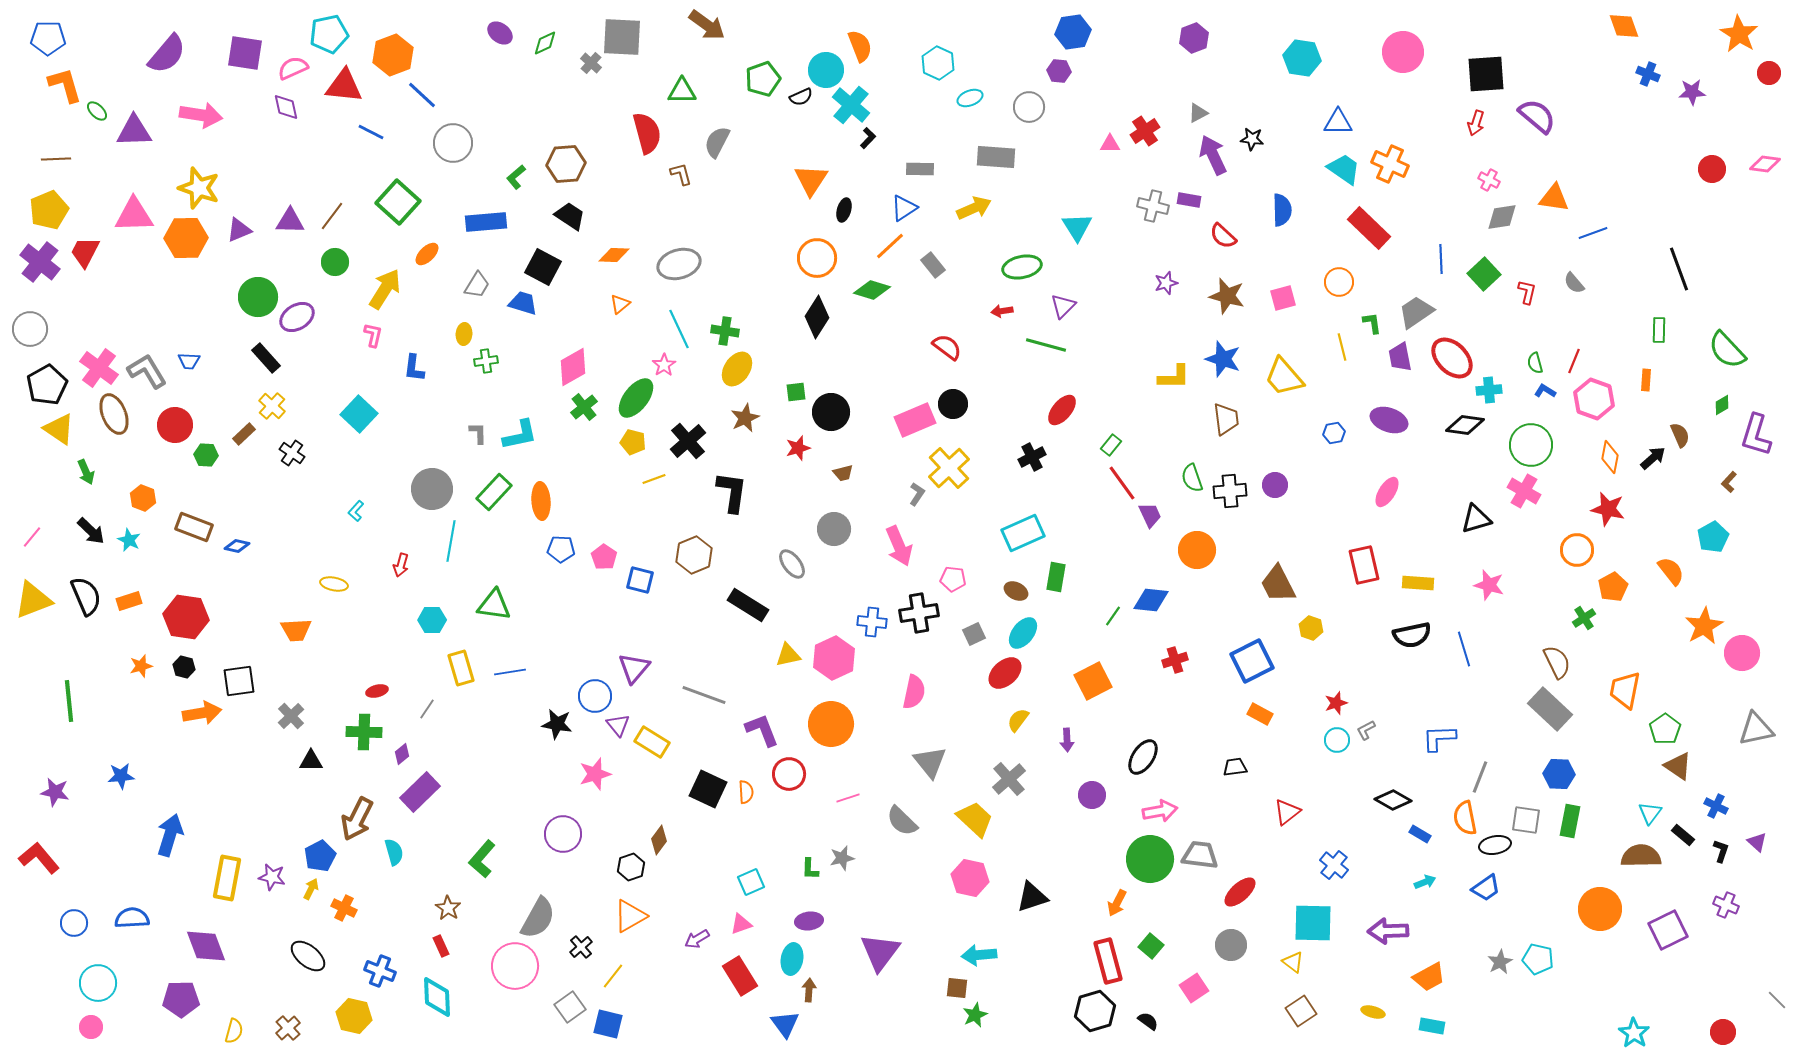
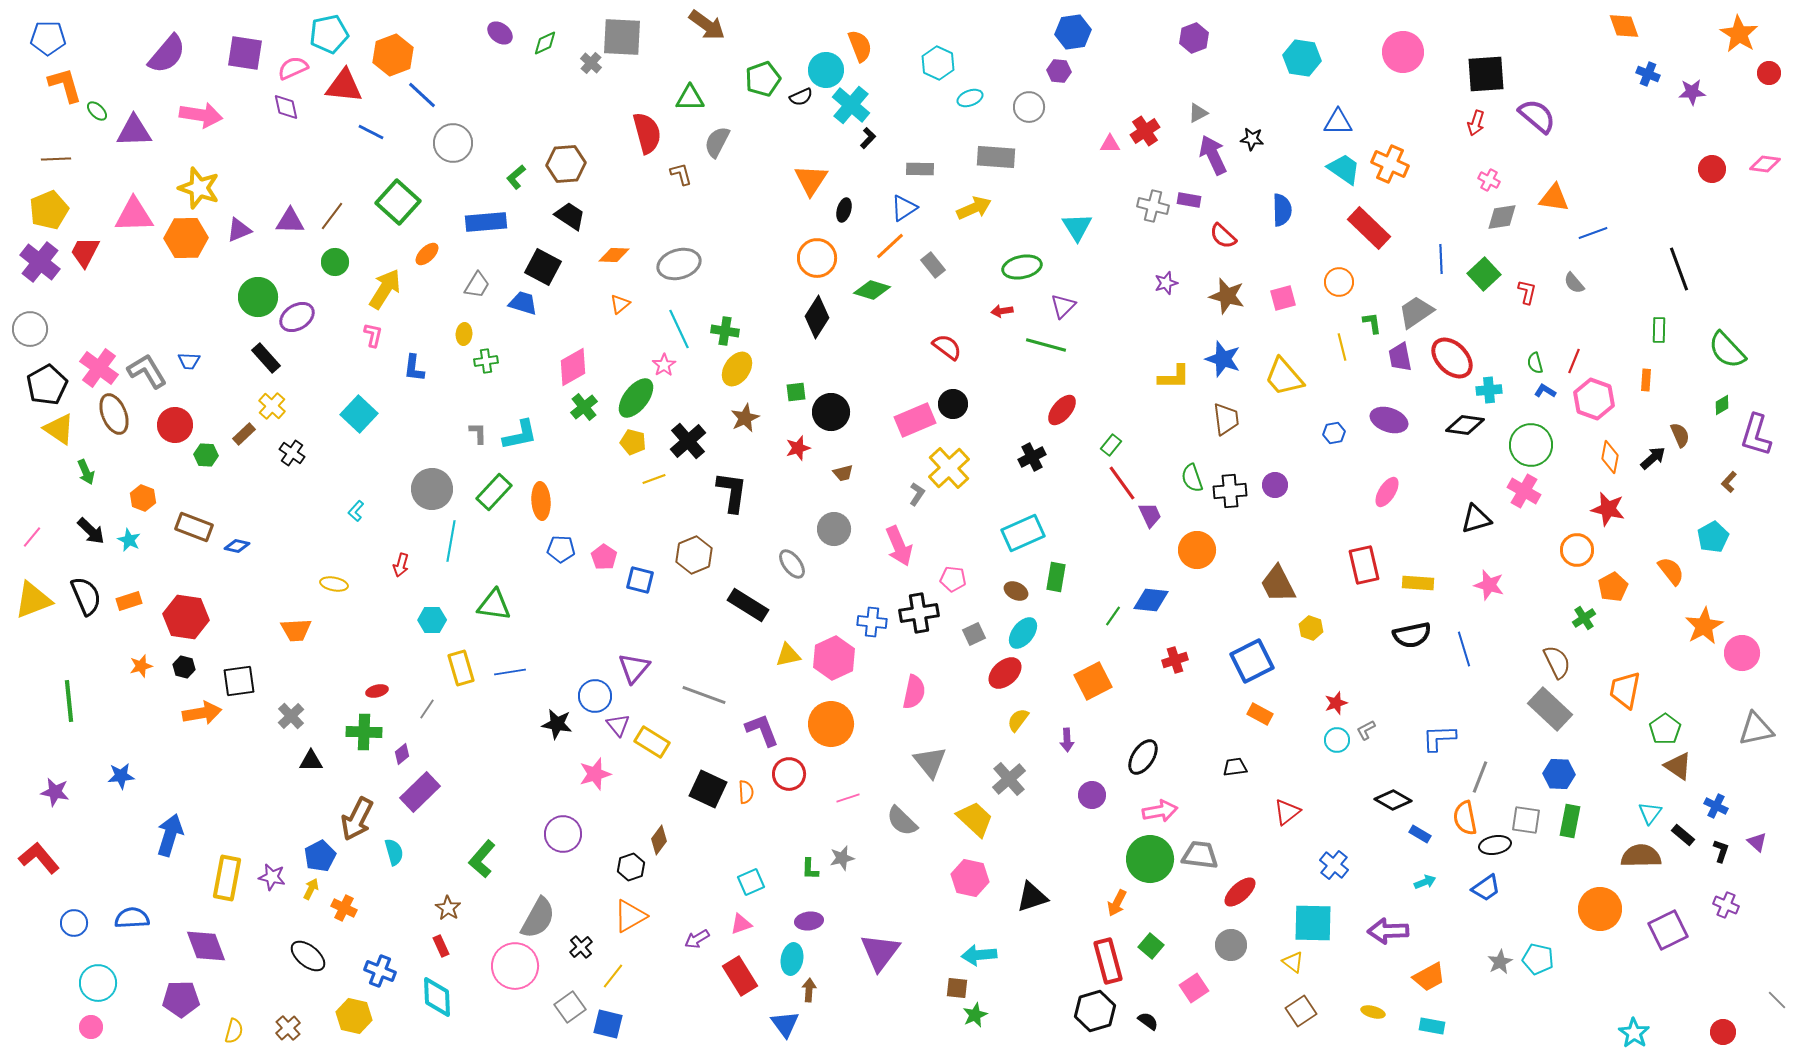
green triangle at (682, 91): moved 8 px right, 7 px down
